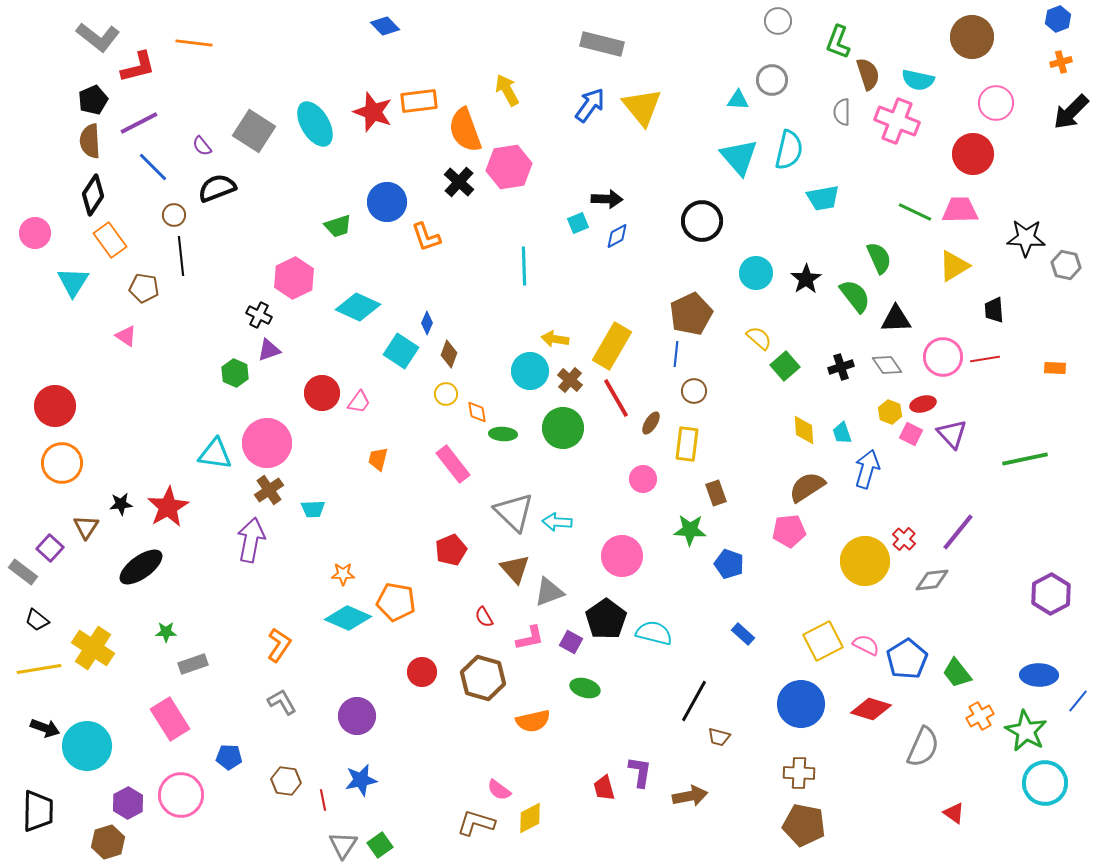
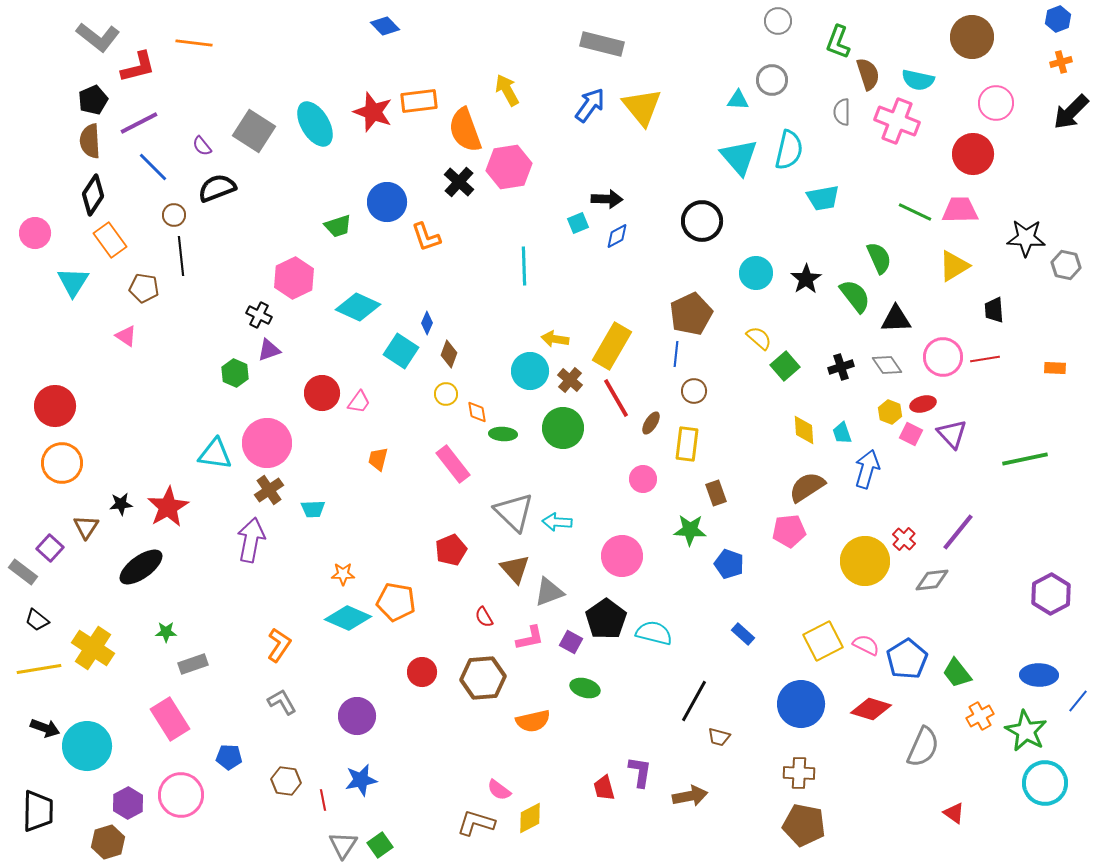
brown hexagon at (483, 678): rotated 21 degrees counterclockwise
